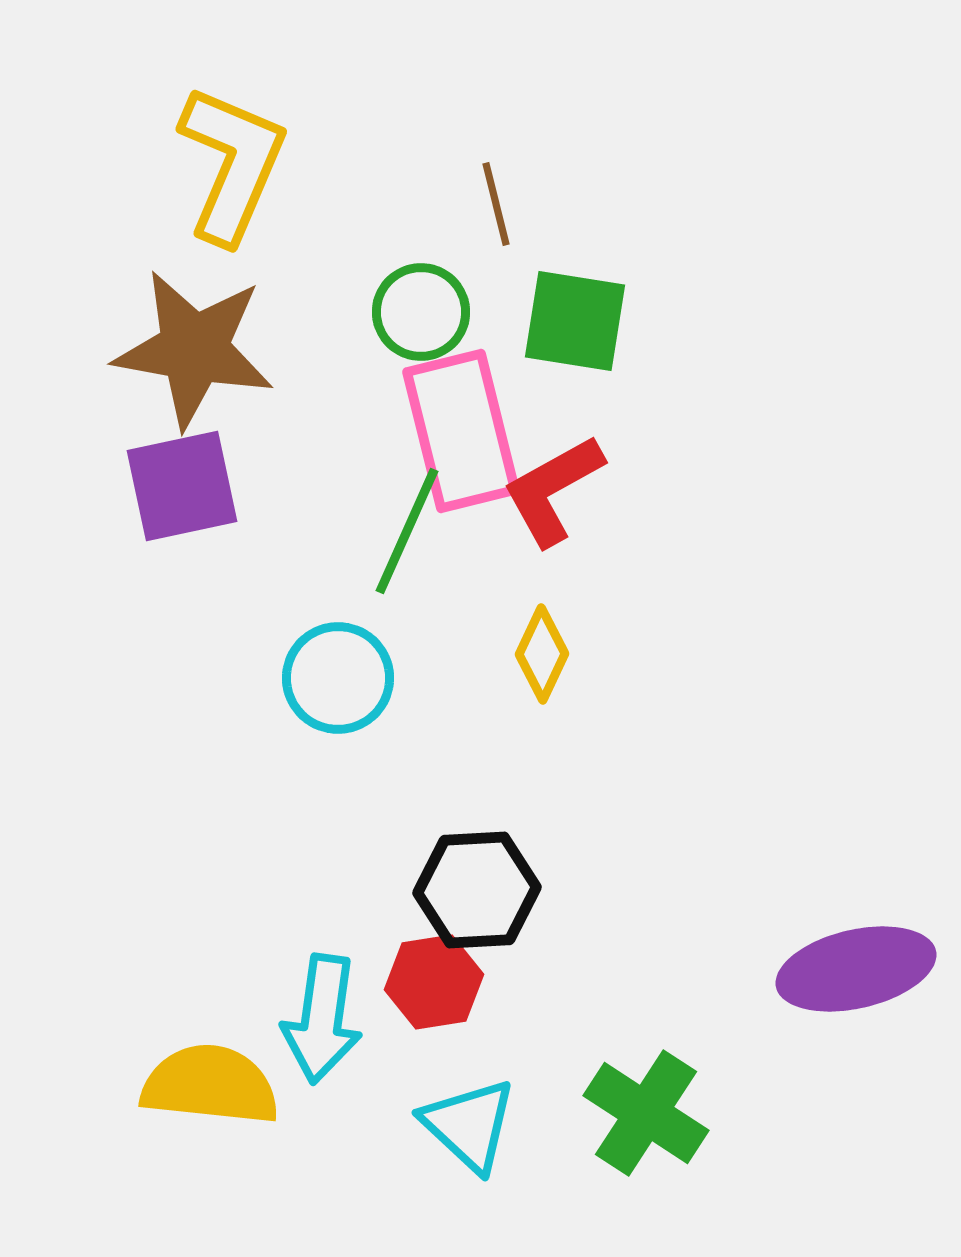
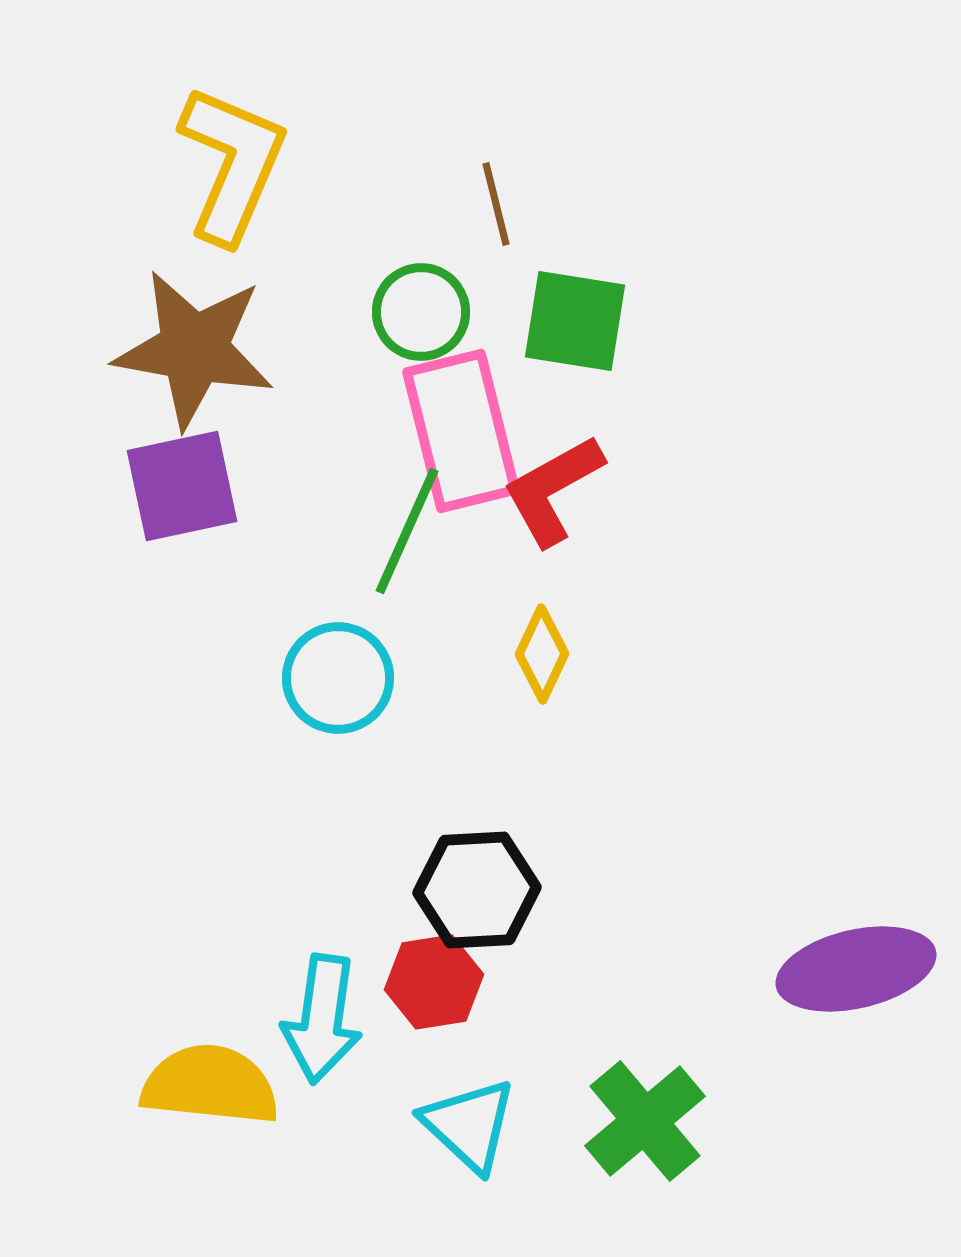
green cross: moved 1 px left, 8 px down; rotated 17 degrees clockwise
